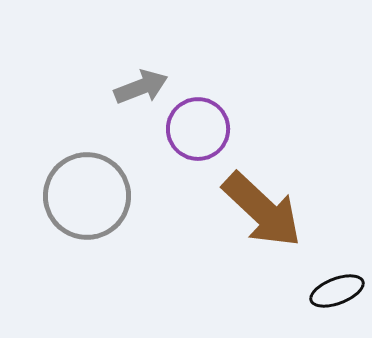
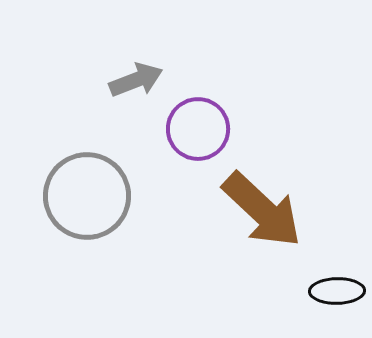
gray arrow: moved 5 px left, 7 px up
black ellipse: rotated 20 degrees clockwise
